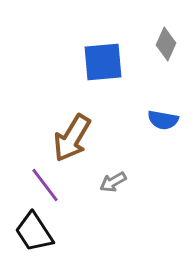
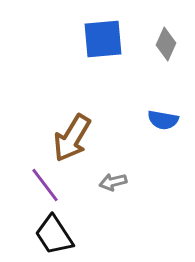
blue square: moved 23 px up
gray arrow: rotated 16 degrees clockwise
black trapezoid: moved 20 px right, 3 px down
